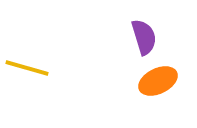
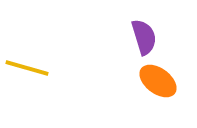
orange ellipse: rotated 63 degrees clockwise
